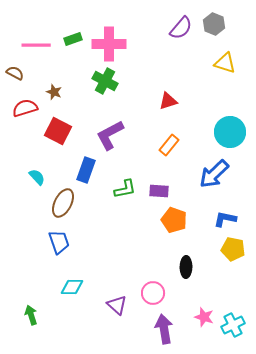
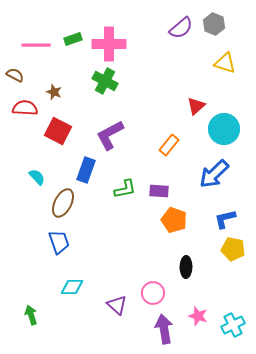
purple semicircle: rotated 10 degrees clockwise
brown semicircle: moved 2 px down
red triangle: moved 28 px right, 5 px down; rotated 24 degrees counterclockwise
red semicircle: rotated 20 degrees clockwise
cyan circle: moved 6 px left, 3 px up
blue L-shape: rotated 25 degrees counterclockwise
pink star: moved 6 px left, 1 px up
